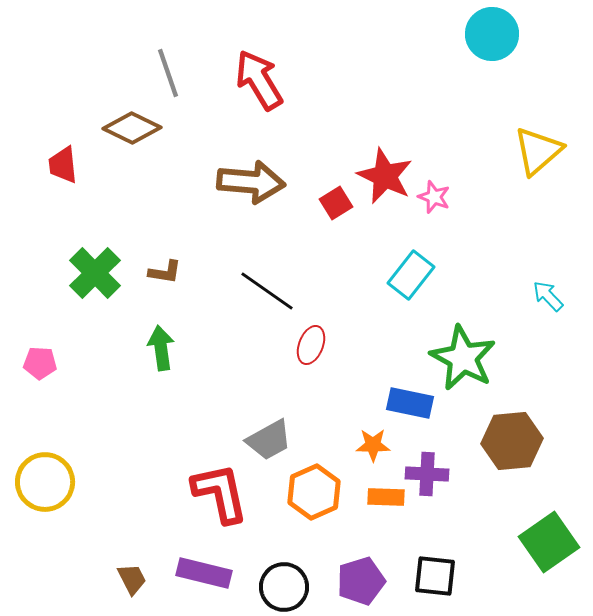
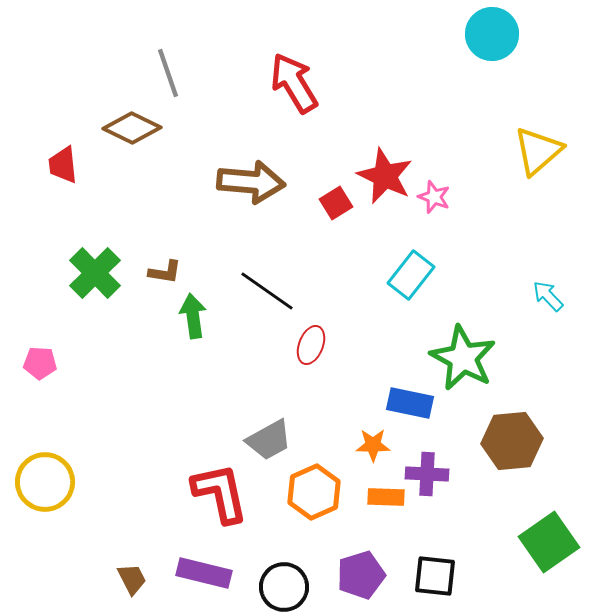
red arrow: moved 35 px right, 3 px down
green arrow: moved 32 px right, 32 px up
purple pentagon: moved 6 px up
